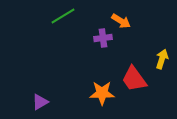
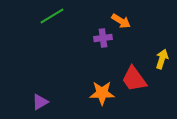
green line: moved 11 px left
